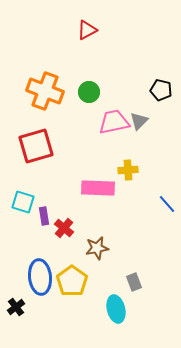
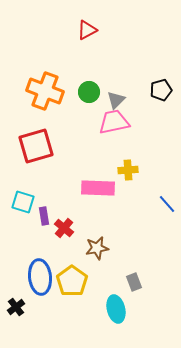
black pentagon: rotated 30 degrees counterclockwise
gray triangle: moved 23 px left, 21 px up
